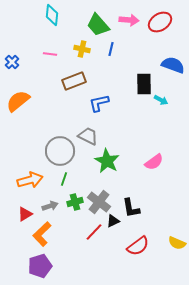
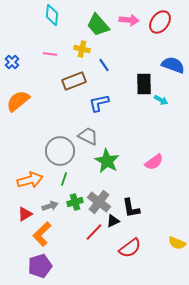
red ellipse: rotated 20 degrees counterclockwise
blue line: moved 7 px left, 16 px down; rotated 48 degrees counterclockwise
red semicircle: moved 8 px left, 2 px down
